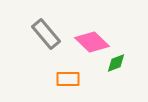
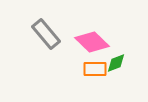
orange rectangle: moved 27 px right, 10 px up
